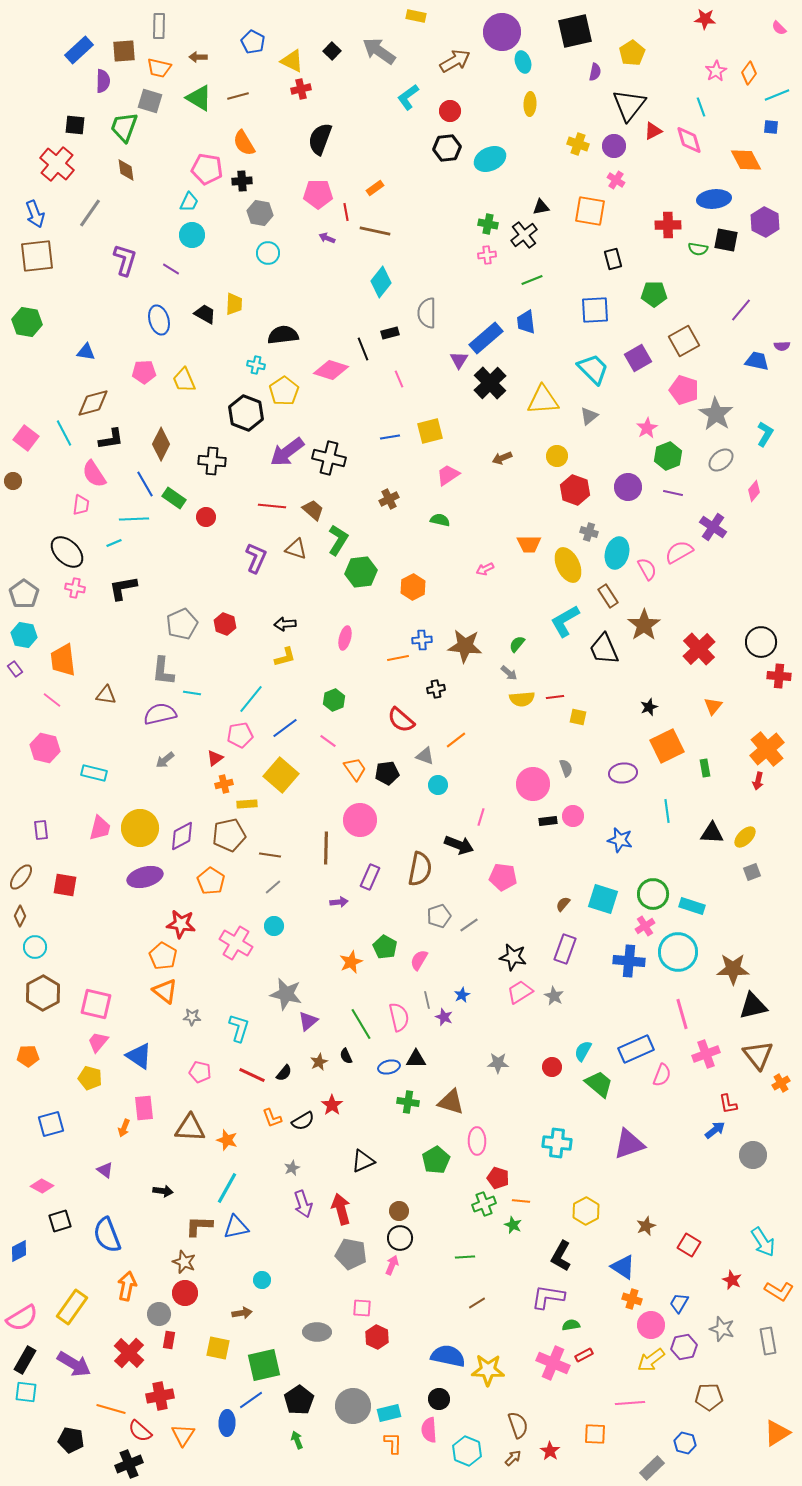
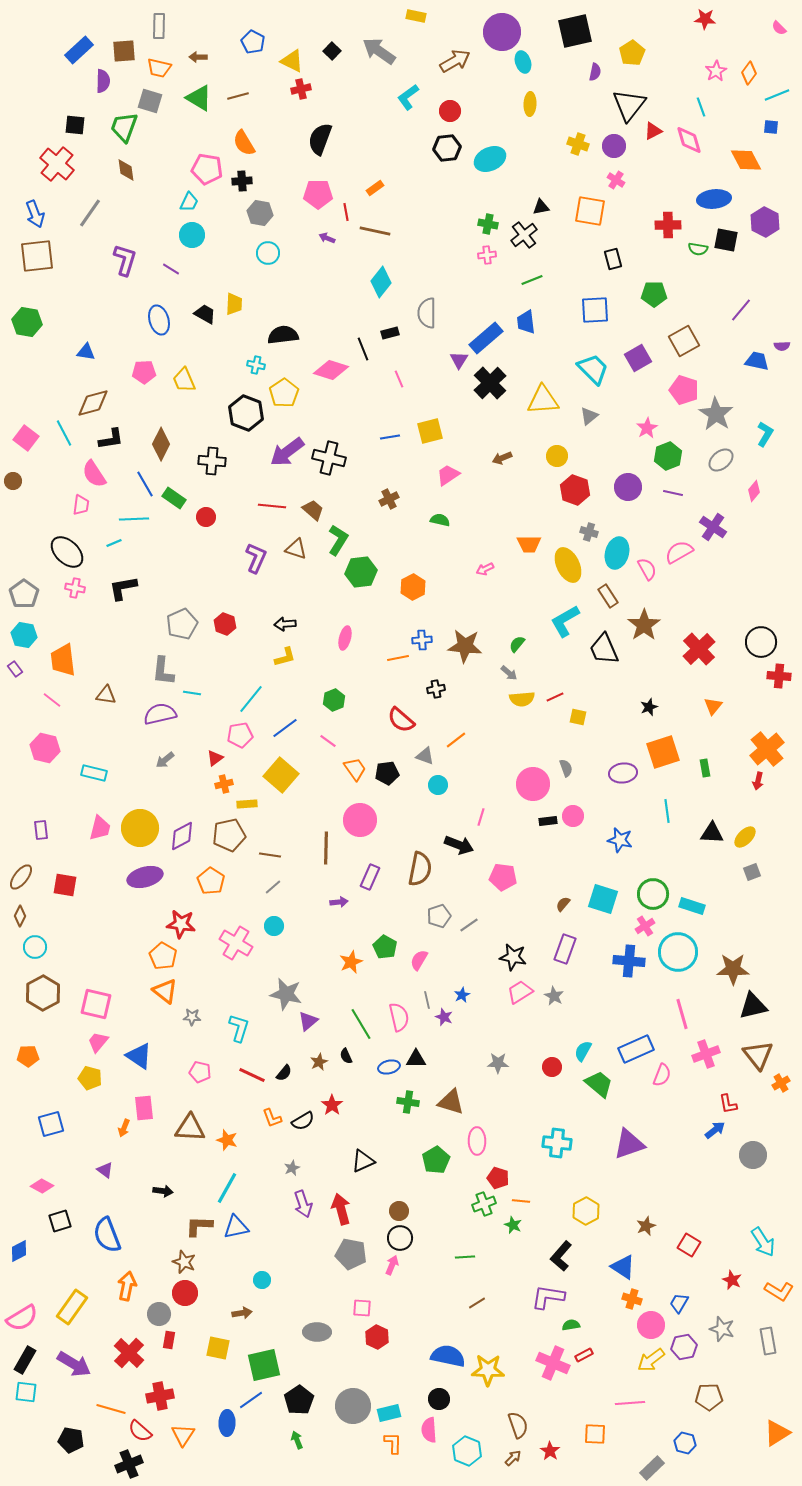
yellow pentagon at (284, 391): moved 2 px down
red line at (555, 697): rotated 18 degrees counterclockwise
orange square at (667, 746): moved 4 px left, 6 px down; rotated 8 degrees clockwise
black L-shape at (561, 1256): rotated 12 degrees clockwise
